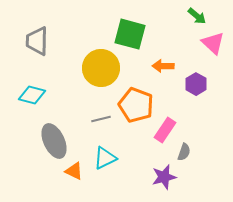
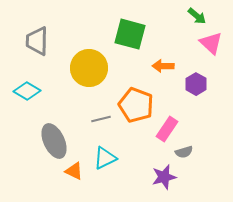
pink triangle: moved 2 px left
yellow circle: moved 12 px left
cyan diamond: moved 5 px left, 4 px up; rotated 16 degrees clockwise
pink rectangle: moved 2 px right, 1 px up
gray semicircle: rotated 54 degrees clockwise
